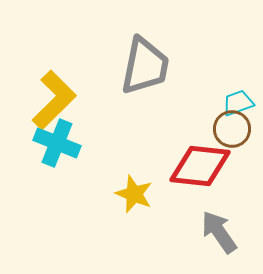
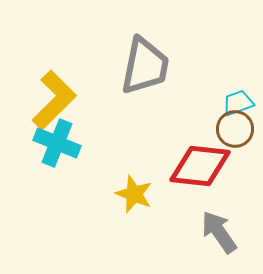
brown circle: moved 3 px right
